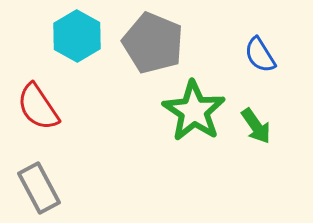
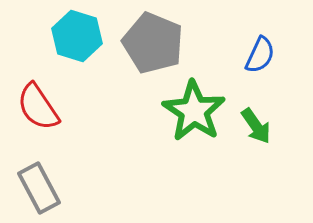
cyan hexagon: rotated 12 degrees counterclockwise
blue semicircle: rotated 123 degrees counterclockwise
